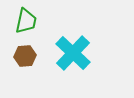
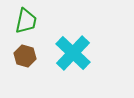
brown hexagon: rotated 20 degrees clockwise
